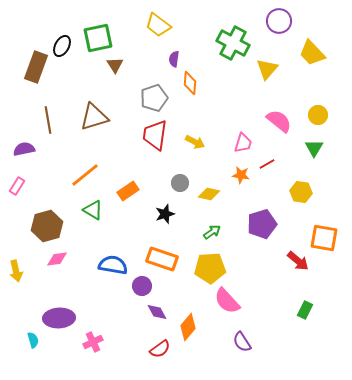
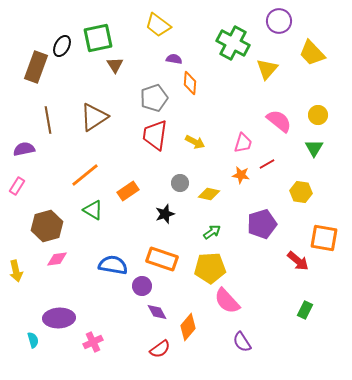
purple semicircle at (174, 59): rotated 91 degrees clockwise
brown triangle at (94, 117): rotated 16 degrees counterclockwise
